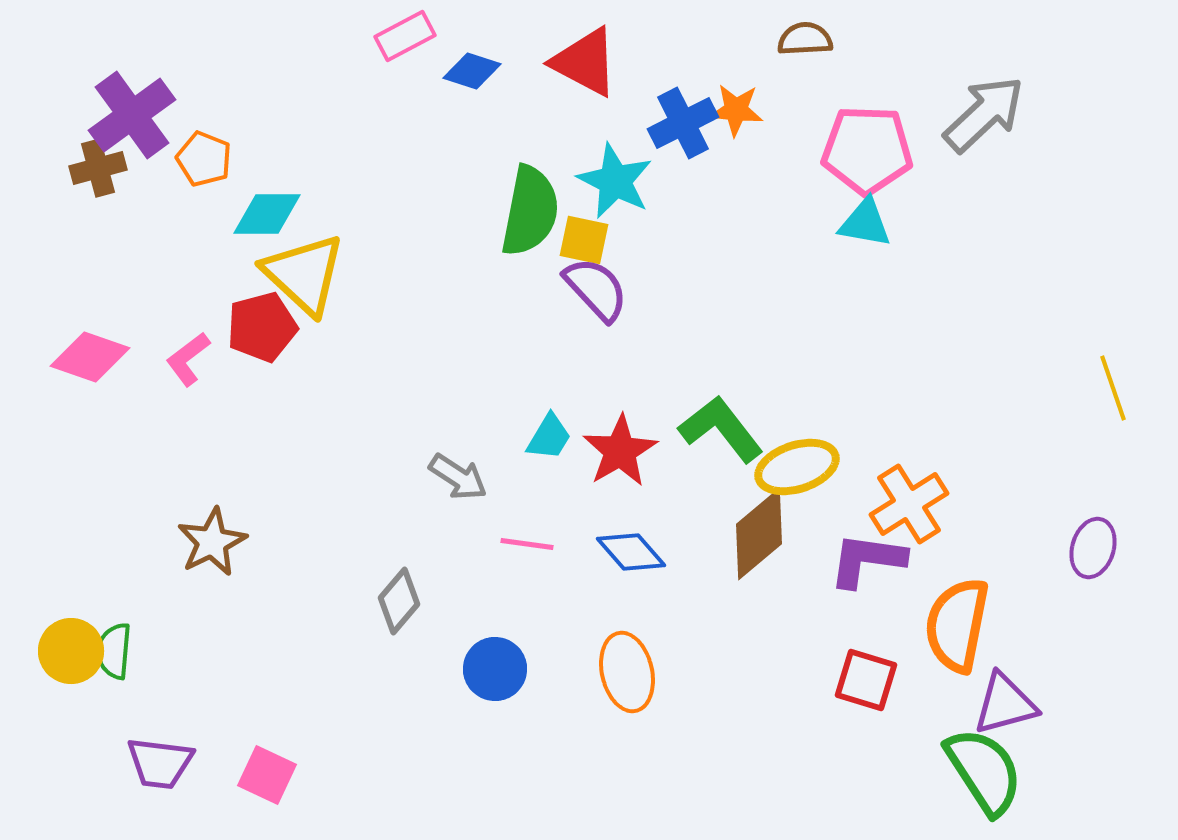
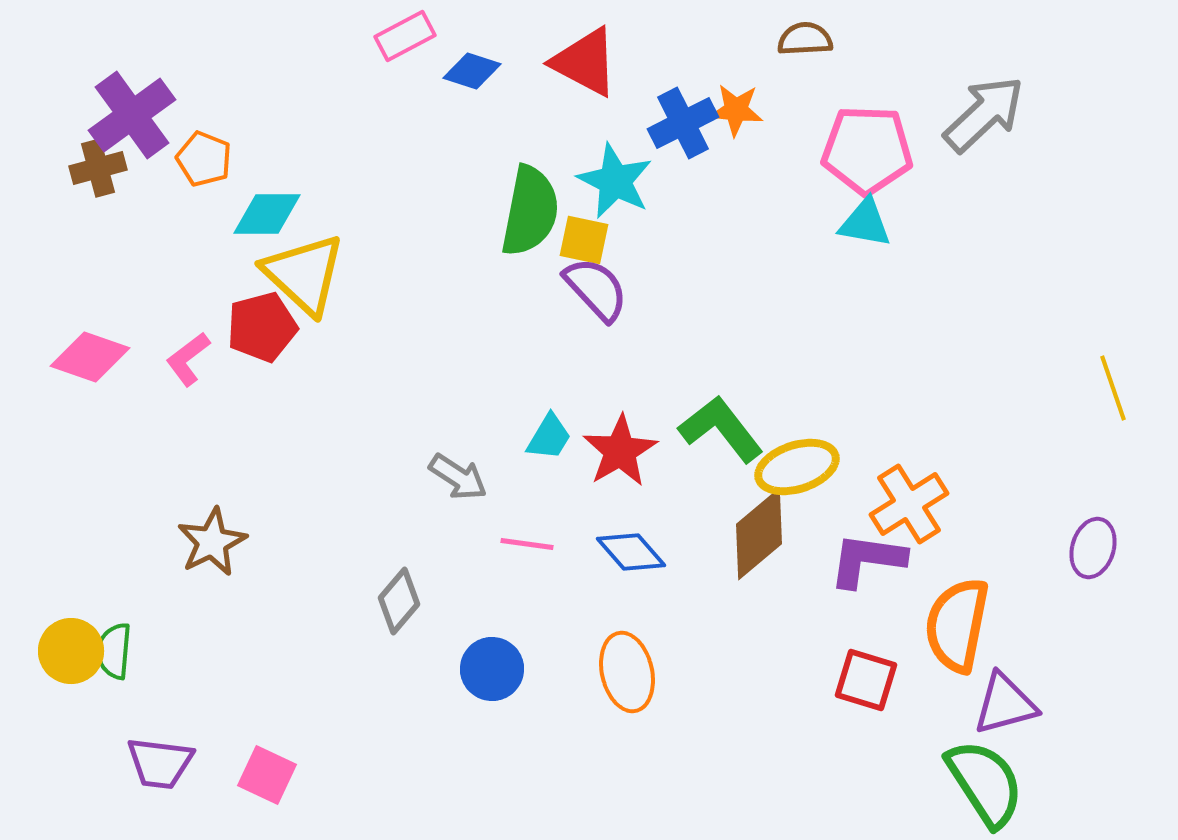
blue circle at (495, 669): moved 3 px left
green semicircle at (984, 771): moved 1 px right, 12 px down
